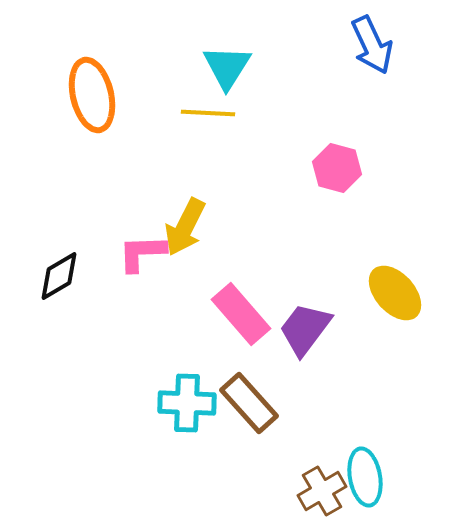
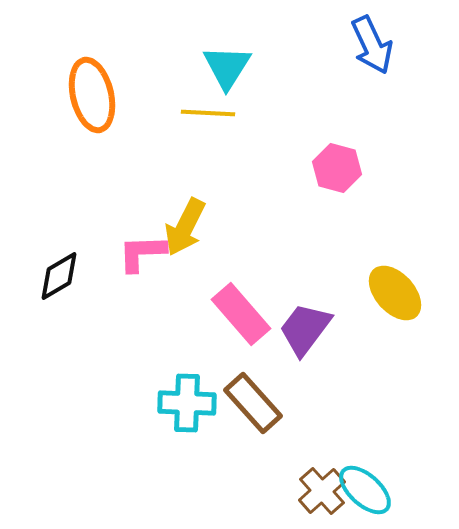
brown rectangle: moved 4 px right
cyan ellipse: moved 13 px down; rotated 38 degrees counterclockwise
brown cross: rotated 12 degrees counterclockwise
